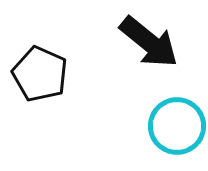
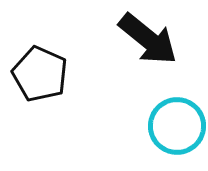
black arrow: moved 1 px left, 3 px up
